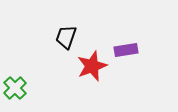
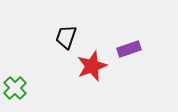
purple rectangle: moved 3 px right, 1 px up; rotated 10 degrees counterclockwise
